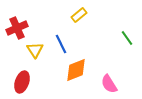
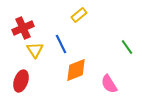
red cross: moved 6 px right
green line: moved 9 px down
red ellipse: moved 1 px left, 1 px up
